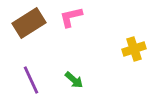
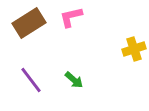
purple line: rotated 12 degrees counterclockwise
